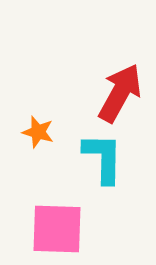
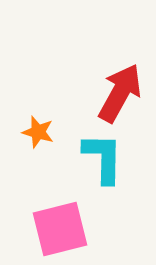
pink square: moved 3 px right; rotated 16 degrees counterclockwise
